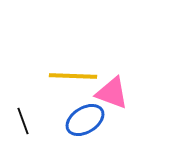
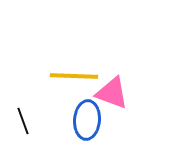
yellow line: moved 1 px right
blue ellipse: moved 2 px right; rotated 54 degrees counterclockwise
